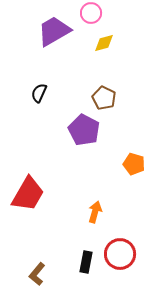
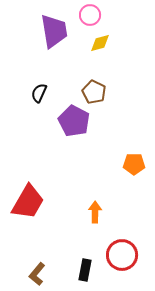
pink circle: moved 1 px left, 2 px down
purple trapezoid: rotated 111 degrees clockwise
yellow diamond: moved 4 px left
brown pentagon: moved 10 px left, 6 px up
purple pentagon: moved 10 px left, 9 px up
orange pentagon: rotated 15 degrees counterclockwise
red trapezoid: moved 8 px down
orange arrow: rotated 15 degrees counterclockwise
red circle: moved 2 px right, 1 px down
black rectangle: moved 1 px left, 8 px down
